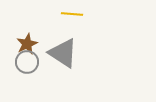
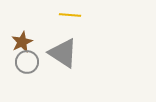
yellow line: moved 2 px left, 1 px down
brown star: moved 5 px left, 2 px up
